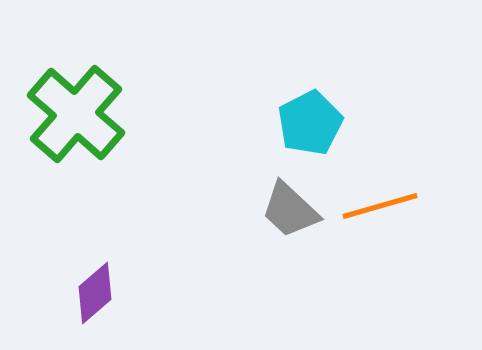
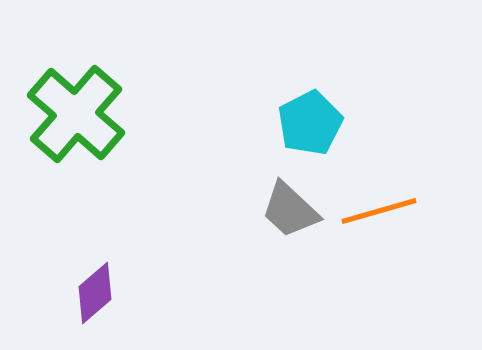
orange line: moved 1 px left, 5 px down
